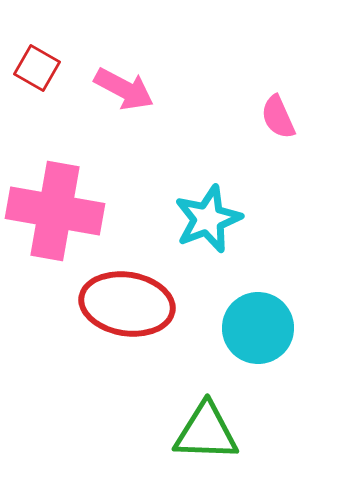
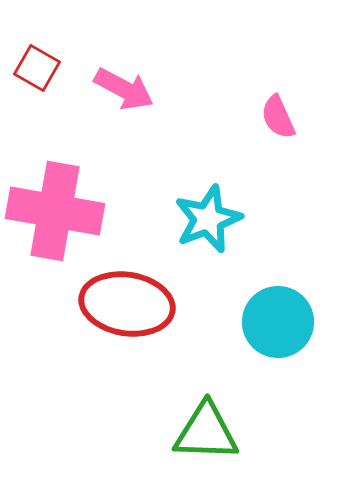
cyan circle: moved 20 px right, 6 px up
